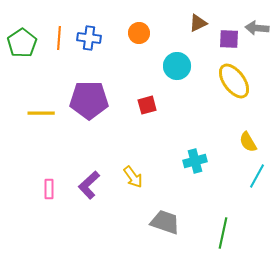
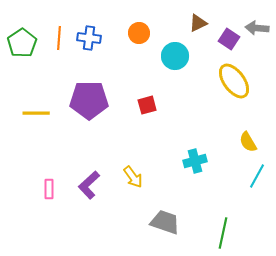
purple square: rotated 30 degrees clockwise
cyan circle: moved 2 px left, 10 px up
yellow line: moved 5 px left
